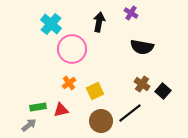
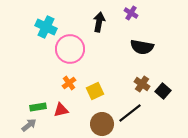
cyan cross: moved 5 px left, 3 px down; rotated 15 degrees counterclockwise
pink circle: moved 2 px left
brown circle: moved 1 px right, 3 px down
